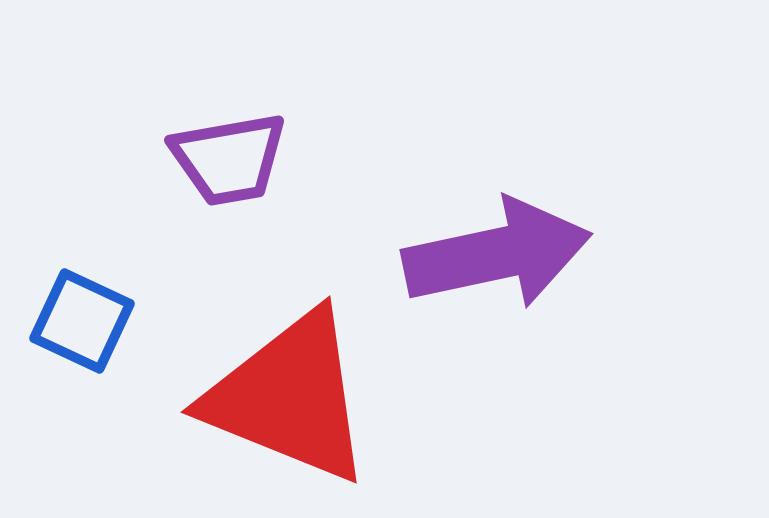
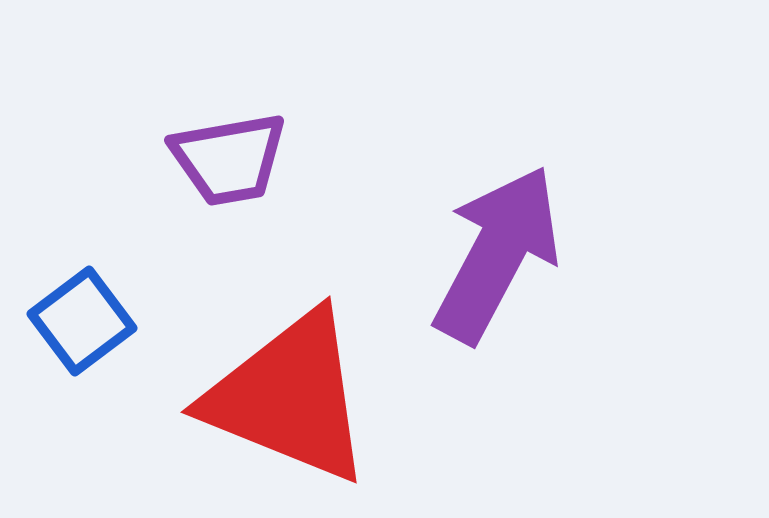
purple arrow: rotated 50 degrees counterclockwise
blue square: rotated 28 degrees clockwise
